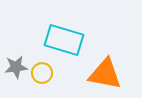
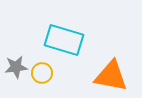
orange triangle: moved 6 px right, 2 px down
